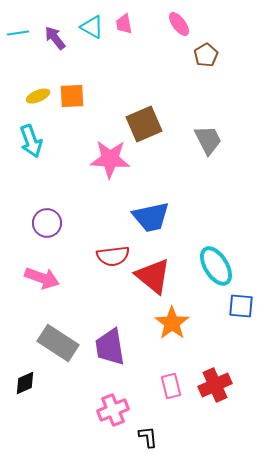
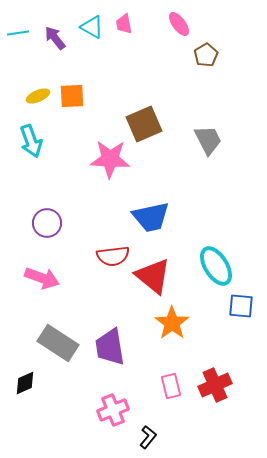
black L-shape: rotated 45 degrees clockwise
